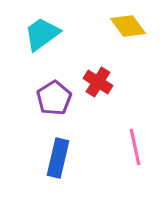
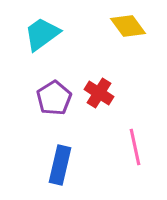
red cross: moved 1 px right, 11 px down
blue rectangle: moved 2 px right, 7 px down
